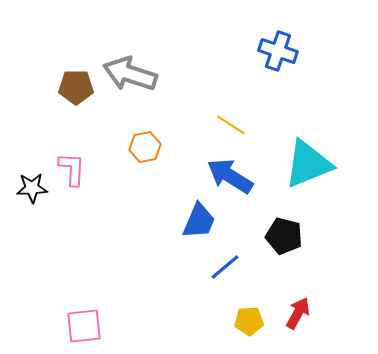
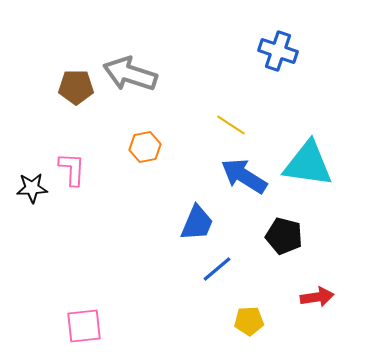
cyan triangle: rotated 30 degrees clockwise
blue arrow: moved 14 px right
blue trapezoid: moved 2 px left, 2 px down
blue line: moved 8 px left, 2 px down
red arrow: moved 19 px right, 16 px up; rotated 52 degrees clockwise
